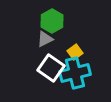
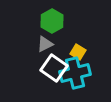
gray triangle: moved 5 px down
yellow square: moved 3 px right; rotated 21 degrees counterclockwise
white square: moved 3 px right
